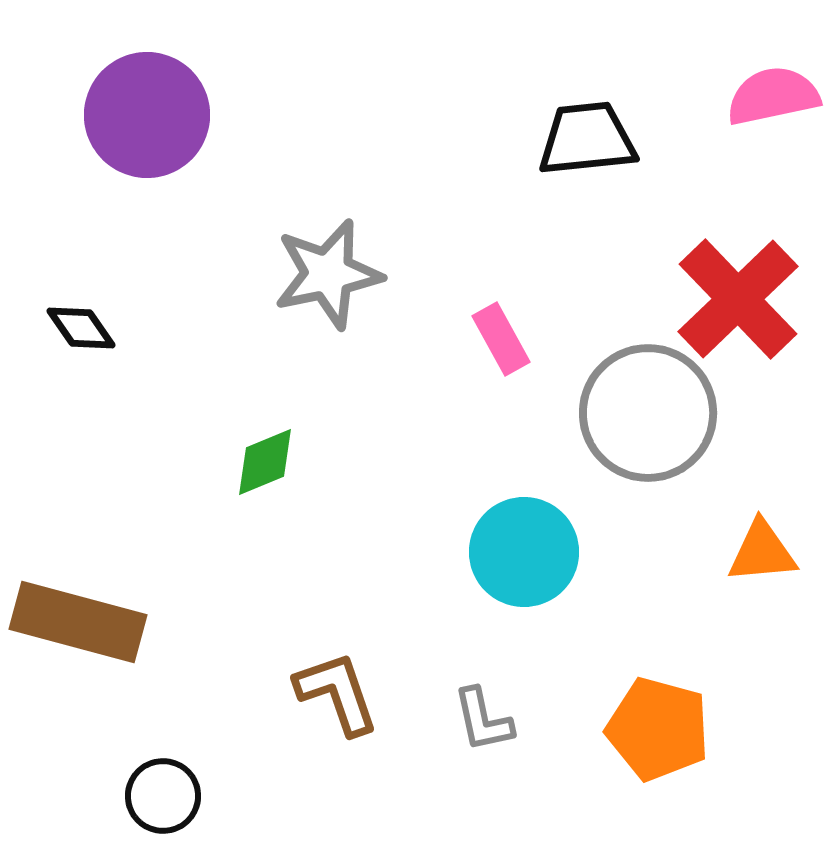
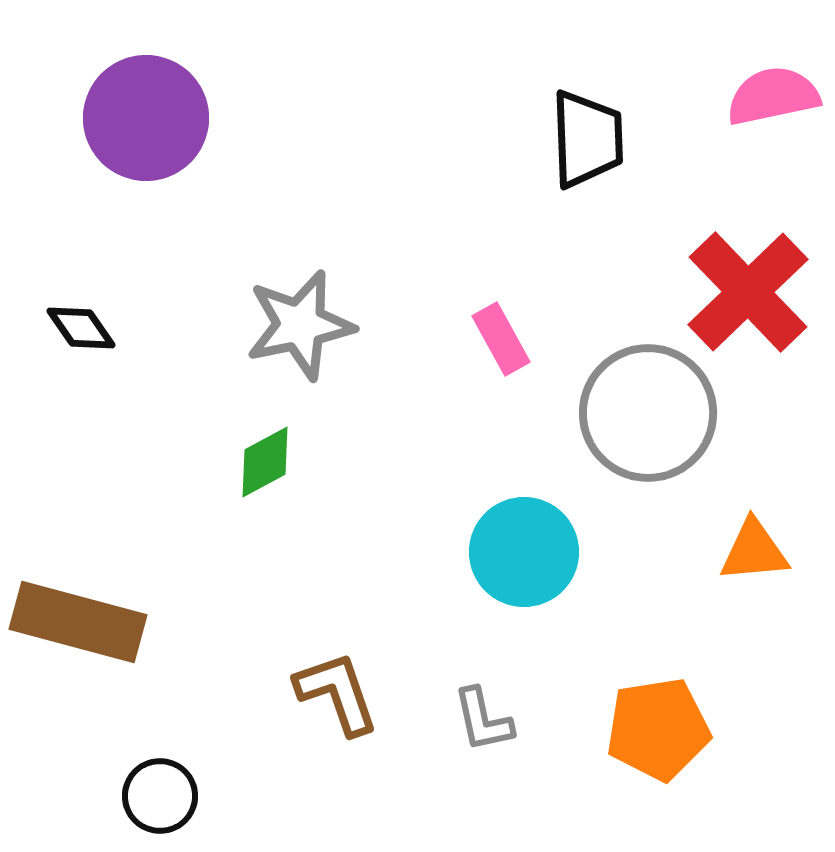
purple circle: moved 1 px left, 3 px down
black trapezoid: rotated 94 degrees clockwise
gray star: moved 28 px left, 51 px down
red cross: moved 10 px right, 7 px up
green diamond: rotated 6 degrees counterclockwise
orange triangle: moved 8 px left, 1 px up
orange pentagon: rotated 24 degrees counterclockwise
black circle: moved 3 px left
